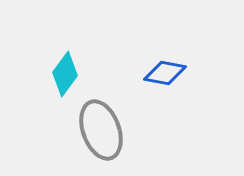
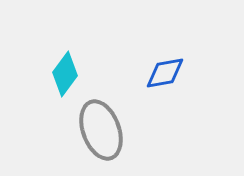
blue diamond: rotated 21 degrees counterclockwise
